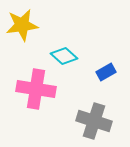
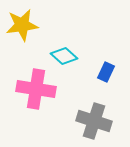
blue rectangle: rotated 36 degrees counterclockwise
